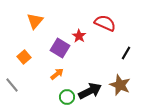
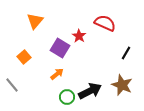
brown star: moved 2 px right
